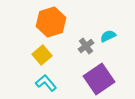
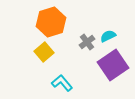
gray cross: moved 1 px right, 4 px up
yellow square: moved 2 px right, 3 px up
purple square: moved 14 px right, 14 px up
cyan L-shape: moved 16 px right
